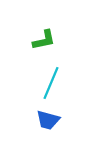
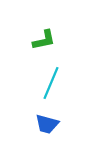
blue trapezoid: moved 1 px left, 4 px down
